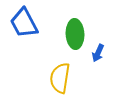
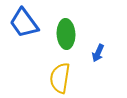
blue trapezoid: rotated 8 degrees counterclockwise
green ellipse: moved 9 px left
